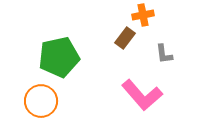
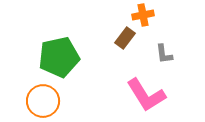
pink L-shape: moved 4 px right; rotated 9 degrees clockwise
orange circle: moved 2 px right
